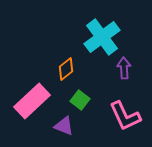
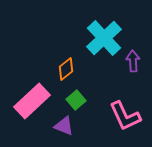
cyan cross: moved 2 px right, 1 px down; rotated 6 degrees counterclockwise
purple arrow: moved 9 px right, 7 px up
green square: moved 4 px left; rotated 12 degrees clockwise
